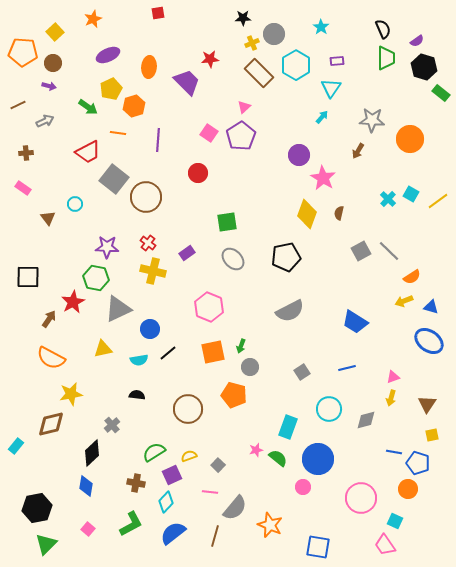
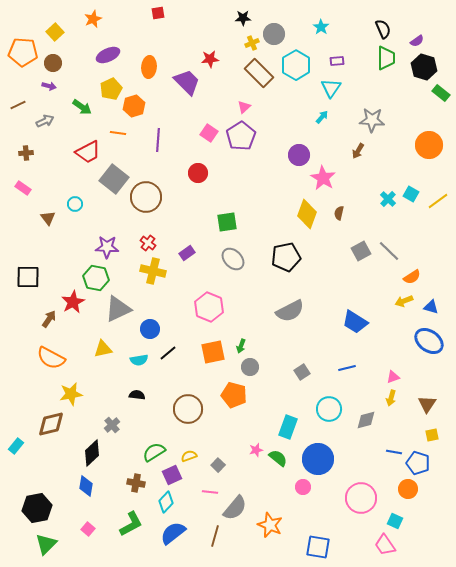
green arrow at (88, 107): moved 6 px left
orange circle at (410, 139): moved 19 px right, 6 px down
